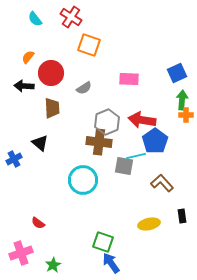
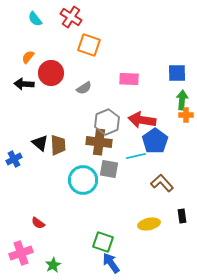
blue square: rotated 24 degrees clockwise
black arrow: moved 2 px up
brown trapezoid: moved 6 px right, 37 px down
gray square: moved 15 px left, 3 px down
